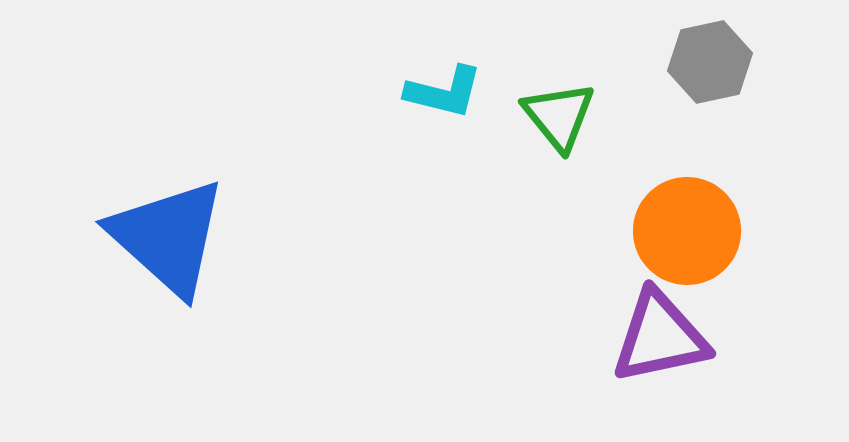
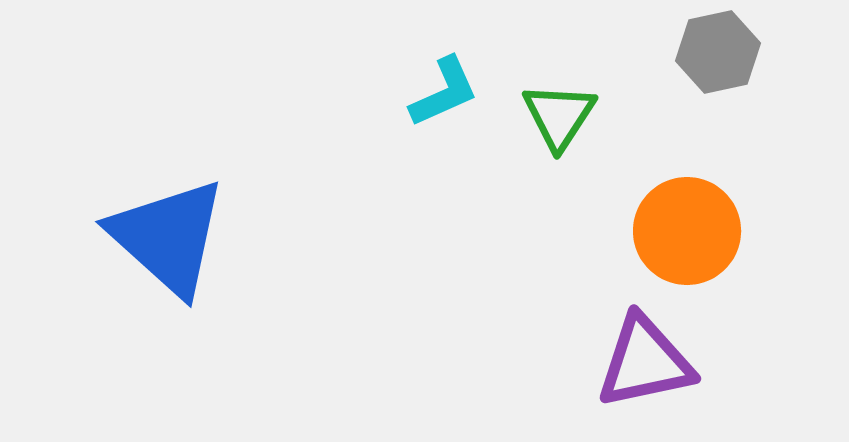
gray hexagon: moved 8 px right, 10 px up
cyan L-shape: rotated 38 degrees counterclockwise
green triangle: rotated 12 degrees clockwise
purple triangle: moved 15 px left, 25 px down
